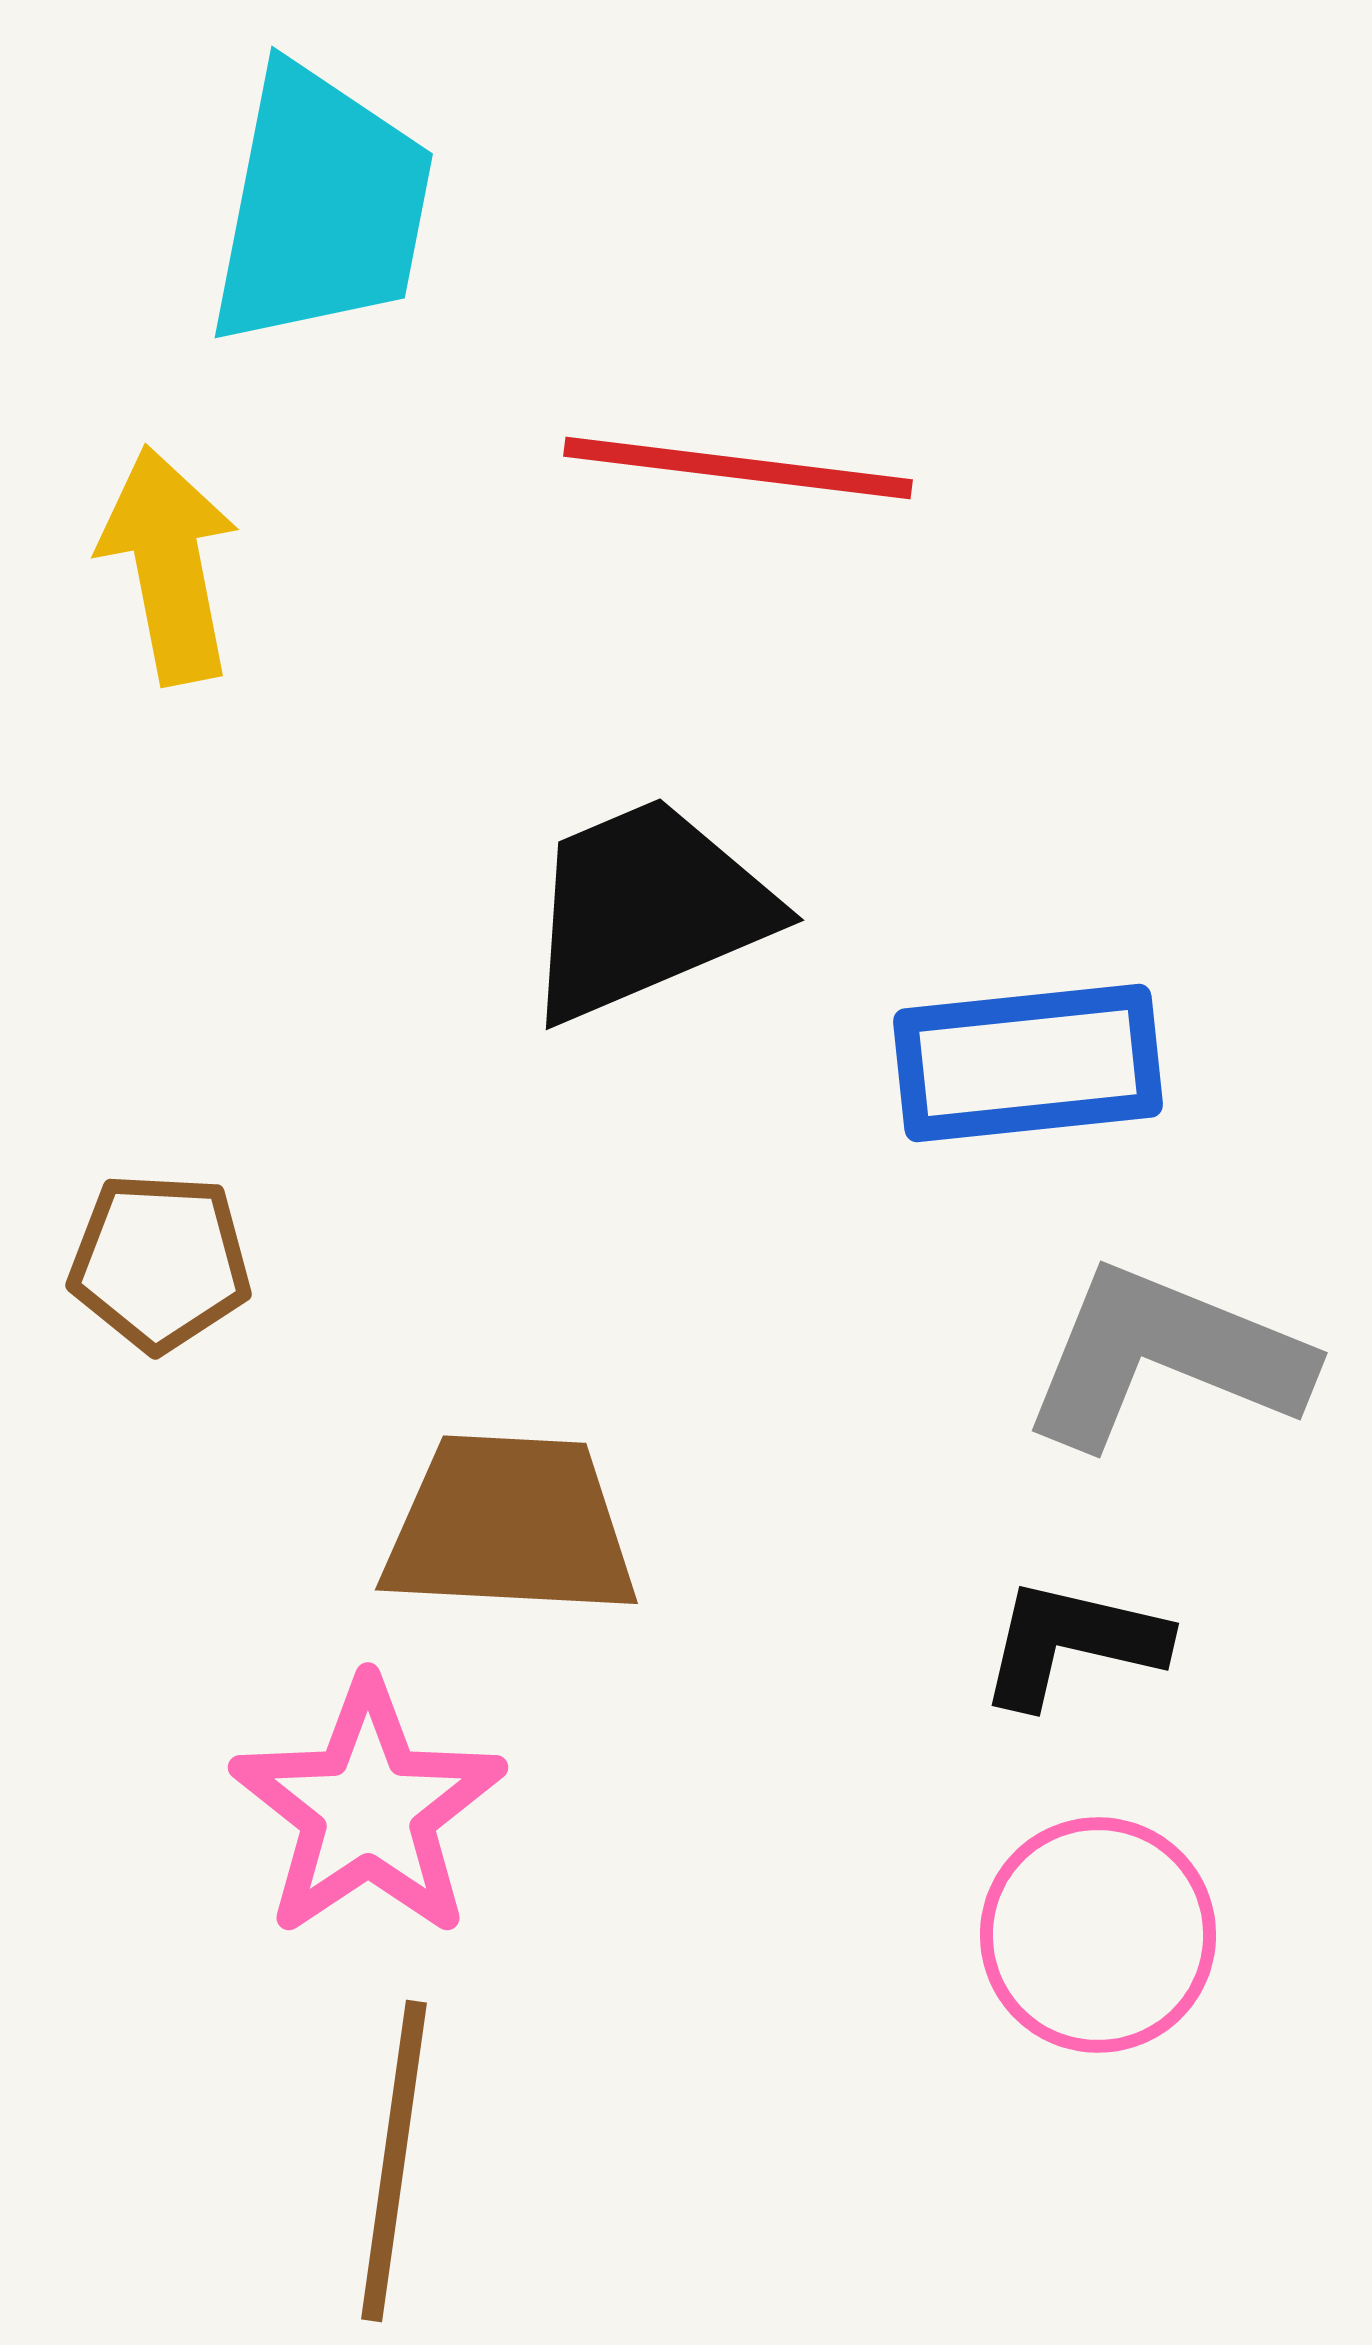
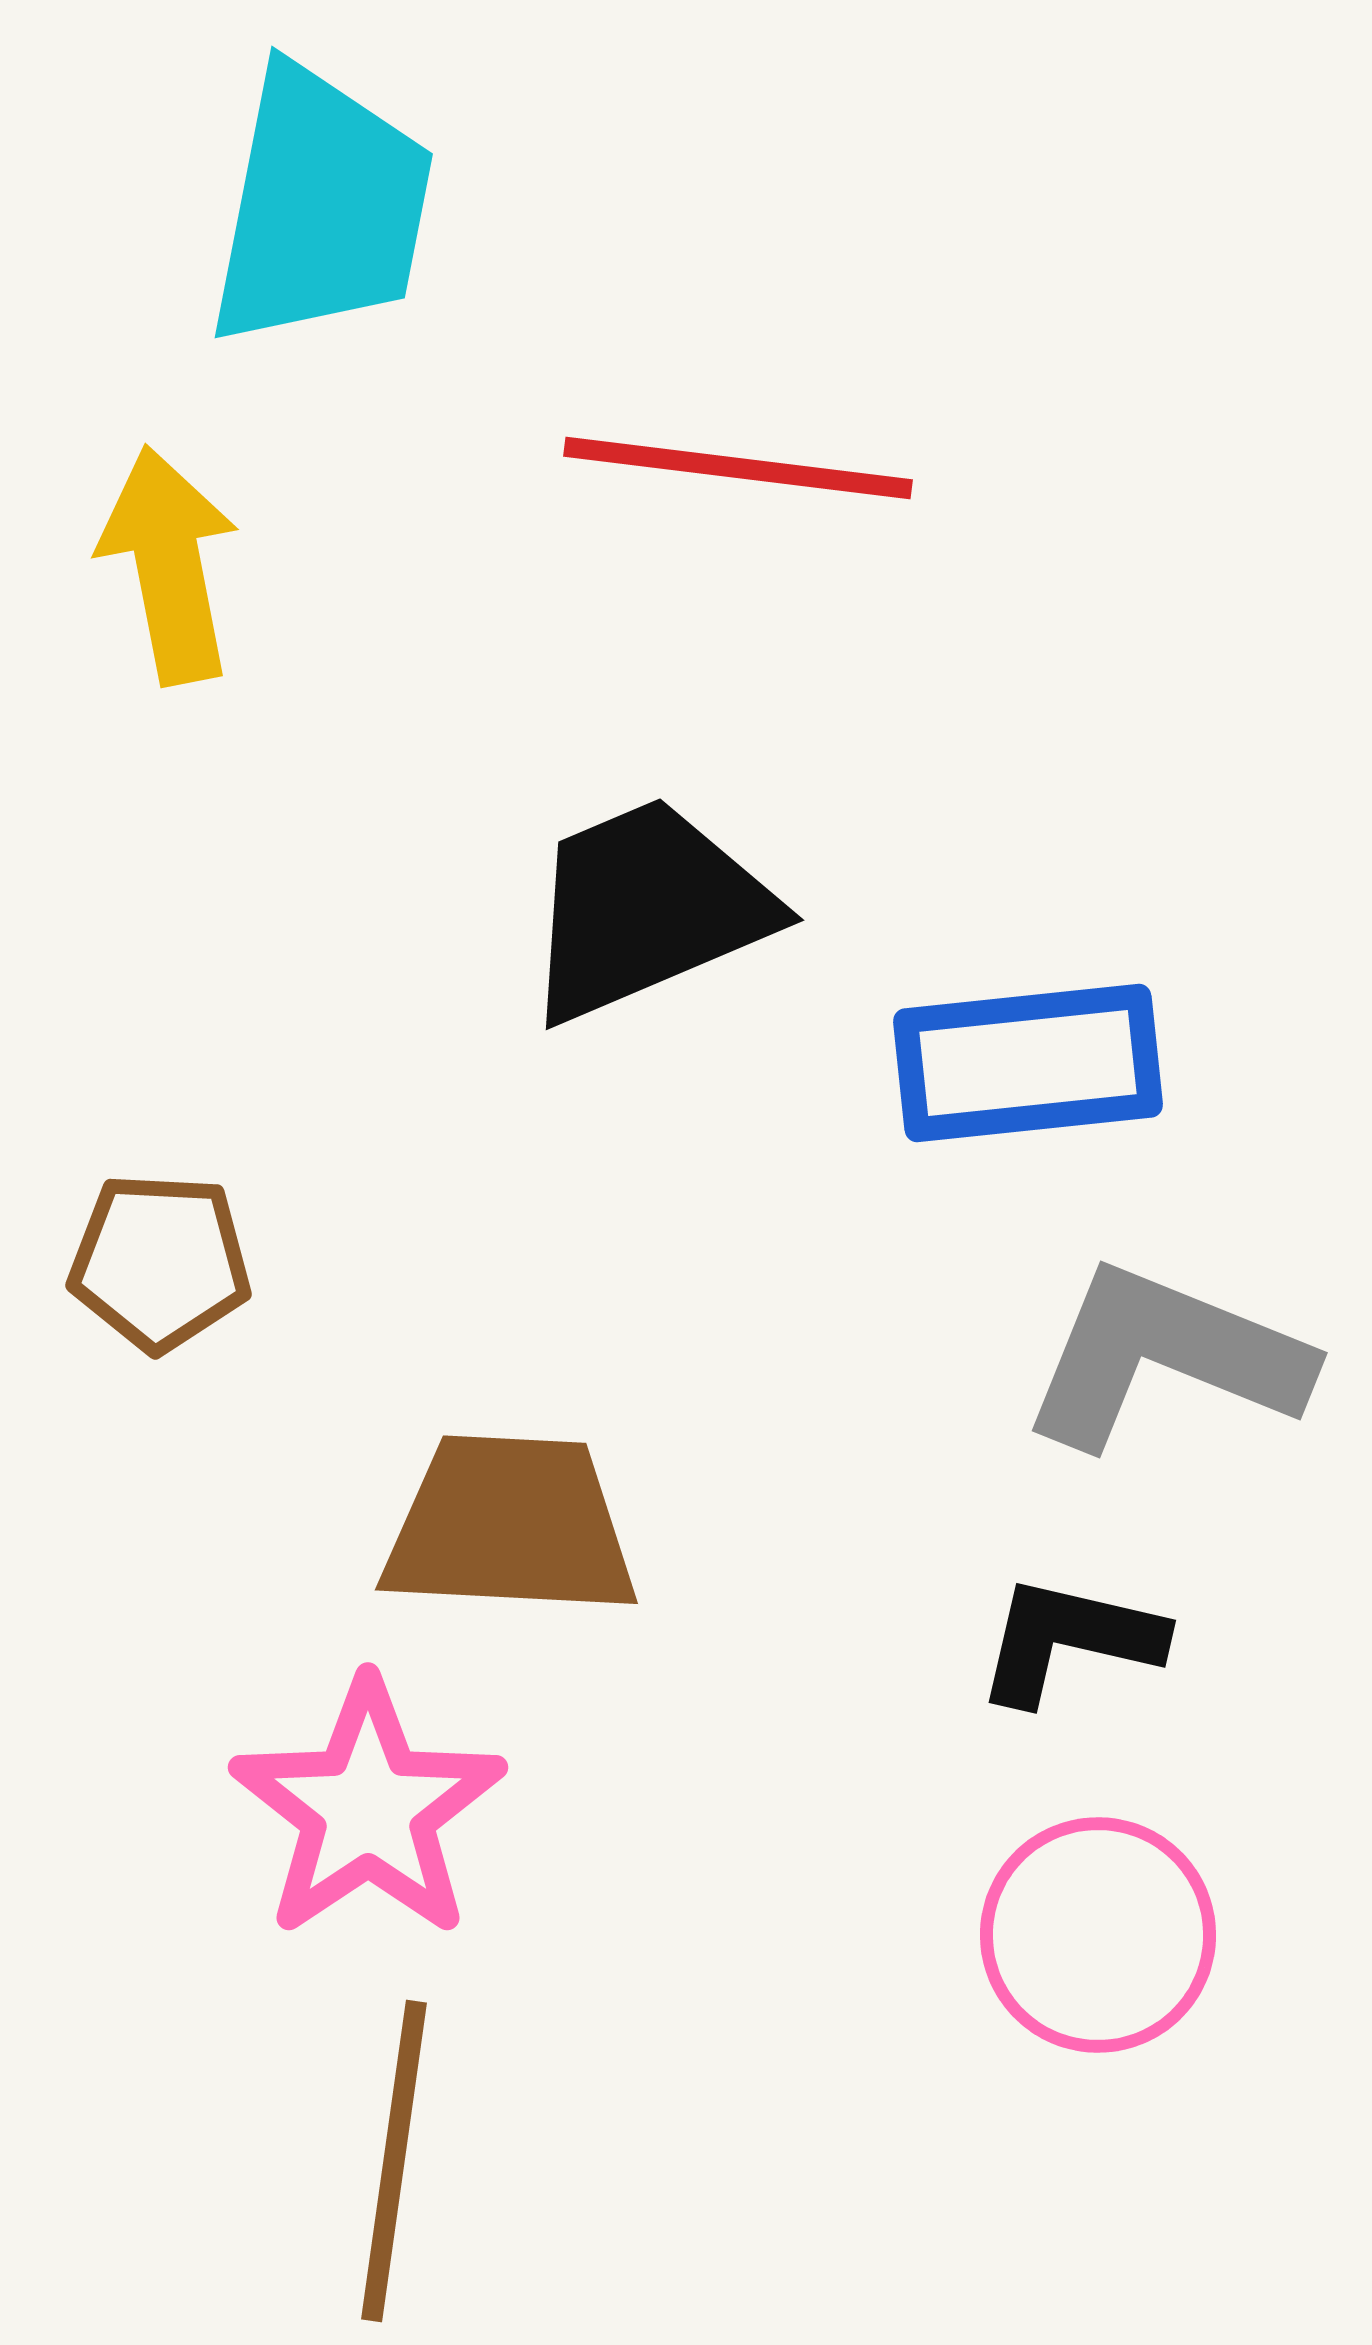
black L-shape: moved 3 px left, 3 px up
